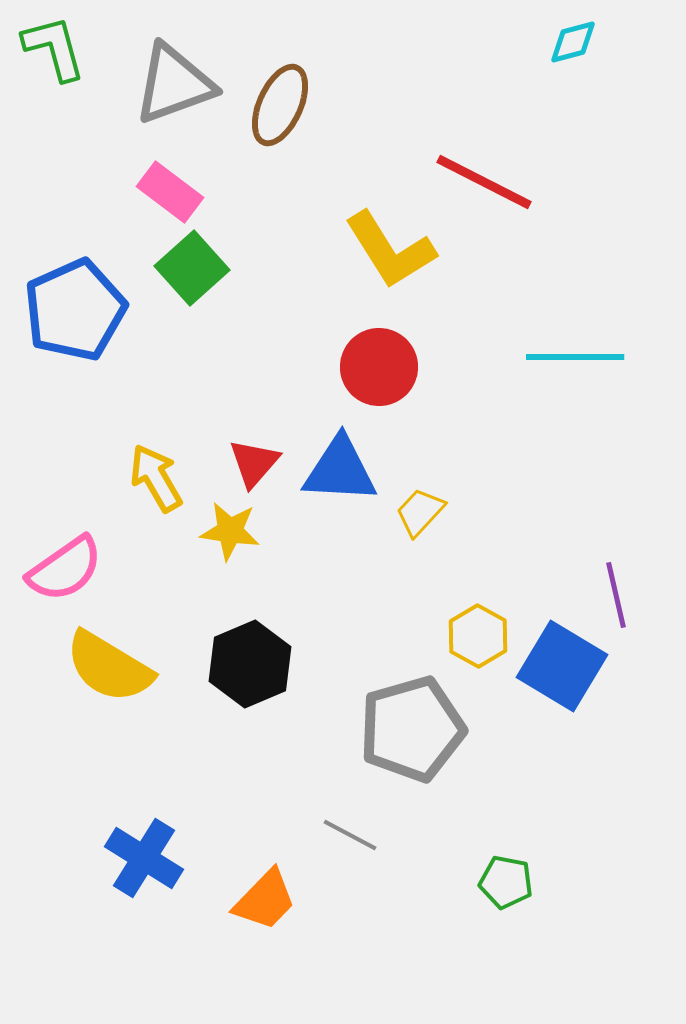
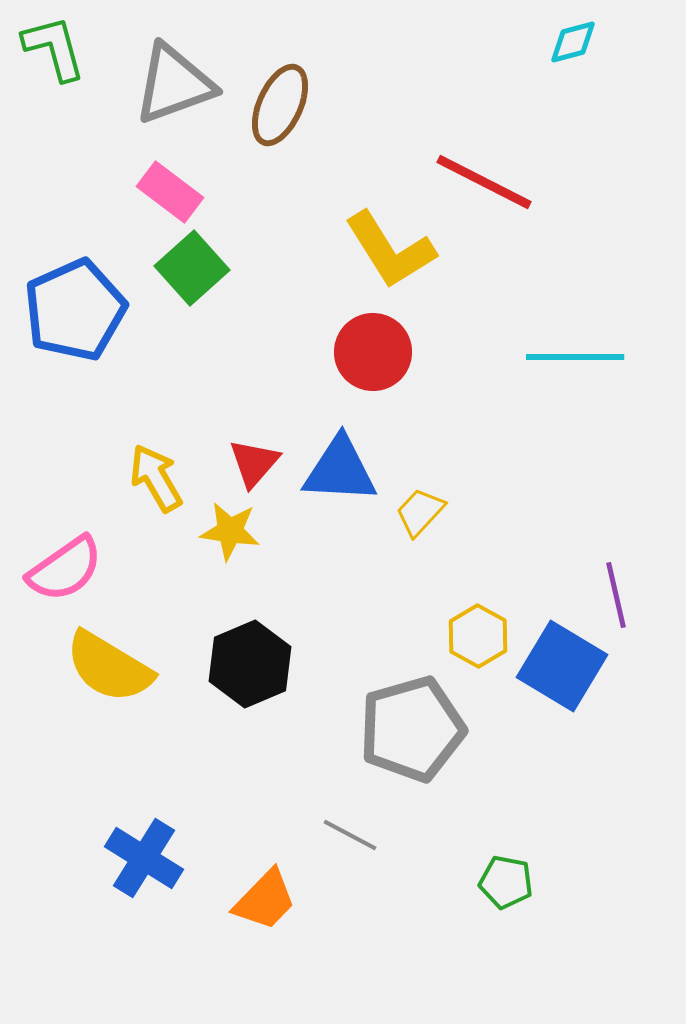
red circle: moved 6 px left, 15 px up
